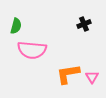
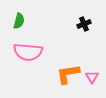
green semicircle: moved 3 px right, 5 px up
pink semicircle: moved 4 px left, 2 px down
